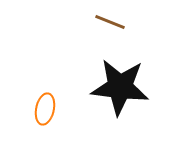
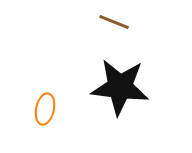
brown line: moved 4 px right
